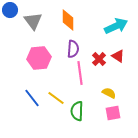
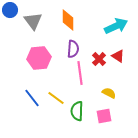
pink square: moved 9 px left, 3 px down
